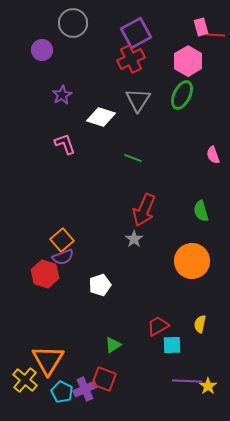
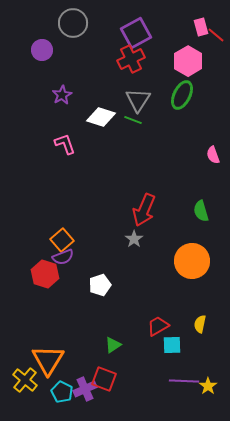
red line: rotated 36 degrees clockwise
green line: moved 38 px up
purple line: moved 3 px left
